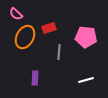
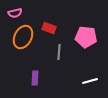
pink semicircle: moved 1 px left, 1 px up; rotated 56 degrees counterclockwise
red rectangle: rotated 40 degrees clockwise
orange ellipse: moved 2 px left
white line: moved 4 px right, 1 px down
